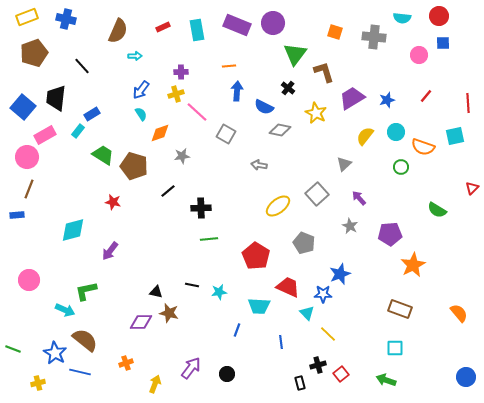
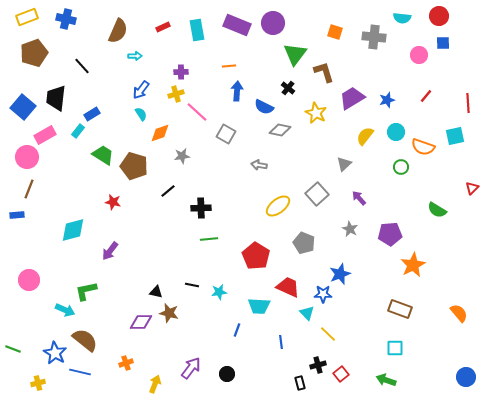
gray star at (350, 226): moved 3 px down
